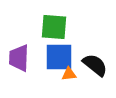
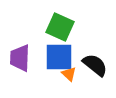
green square: moved 6 px right; rotated 20 degrees clockwise
purple trapezoid: moved 1 px right
orange triangle: rotated 49 degrees clockwise
